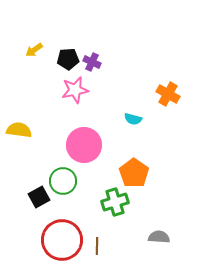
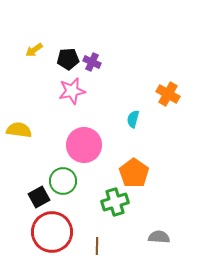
pink star: moved 3 px left, 1 px down
cyan semicircle: rotated 90 degrees clockwise
red circle: moved 10 px left, 8 px up
